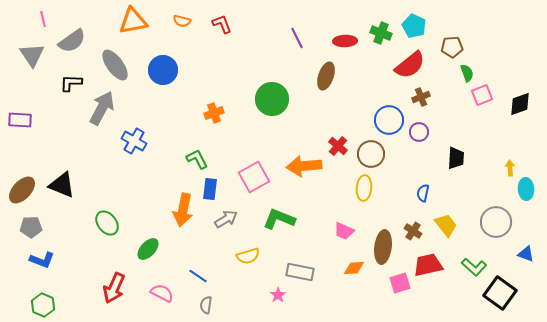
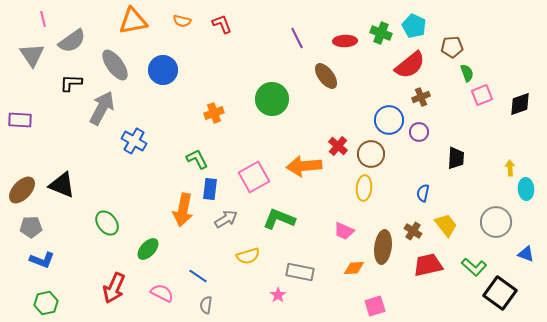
brown ellipse at (326, 76): rotated 56 degrees counterclockwise
pink square at (400, 283): moved 25 px left, 23 px down
green hexagon at (43, 305): moved 3 px right, 2 px up; rotated 25 degrees clockwise
